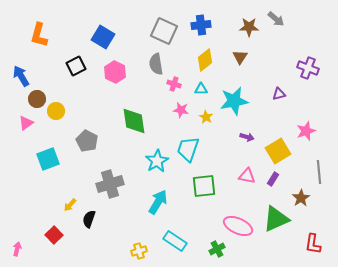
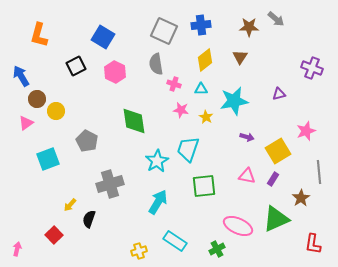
purple cross at (308, 68): moved 4 px right
